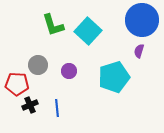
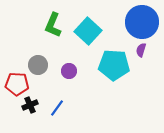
blue circle: moved 2 px down
green L-shape: rotated 40 degrees clockwise
purple semicircle: moved 2 px right, 1 px up
cyan pentagon: moved 12 px up; rotated 20 degrees clockwise
blue line: rotated 42 degrees clockwise
